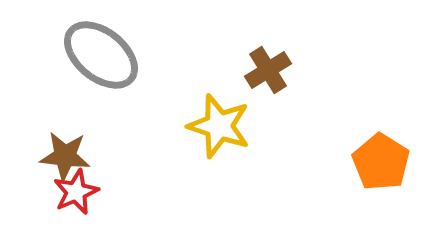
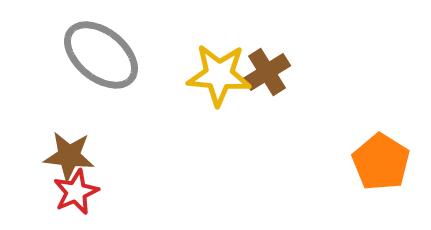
brown cross: moved 1 px left, 2 px down
yellow star: moved 51 px up; rotated 14 degrees counterclockwise
brown star: moved 4 px right
